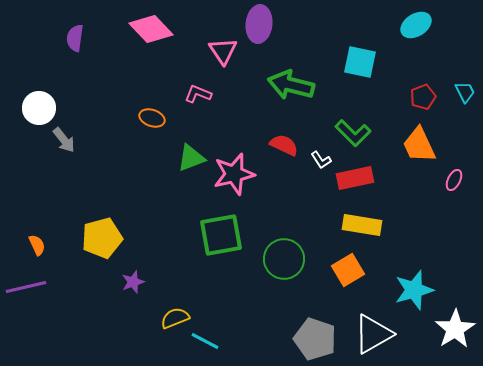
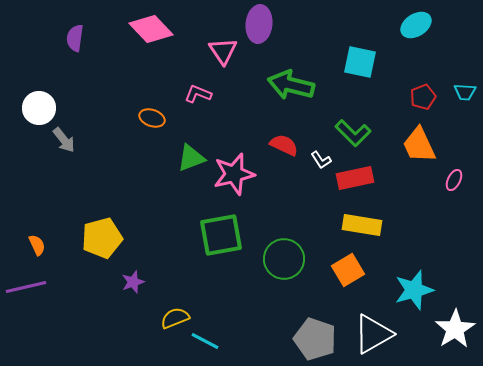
cyan trapezoid: rotated 120 degrees clockwise
